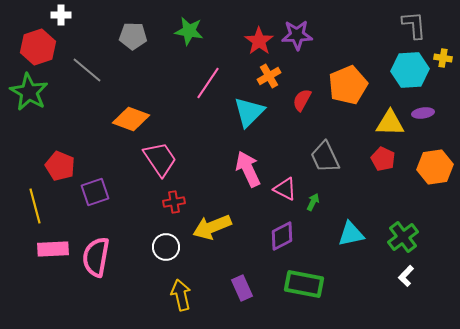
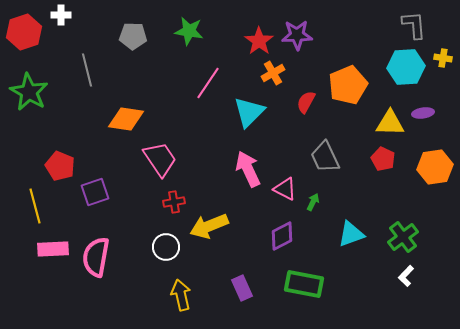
red hexagon at (38, 47): moved 14 px left, 15 px up
gray line at (87, 70): rotated 36 degrees clockwise
cyan hexagon at (410, 70): moved 4 px left, 3 px up
orange cross at (269, 76): moved 4 px right, 3 px up
red semicircle at (302, 100): moved 4 px right, 2 px down
orange diamond at (131, 119): moved 5 px left; rotated 12 degrees counterclockwise
yellow arrow at (212, 227): moved 3 px left, 1 px up
cyan triangle at (351, 234): rotated 8 degrees counterclockwise
